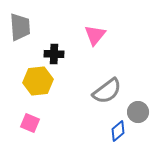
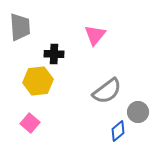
pink square: rotated 18 degrees clockwise
